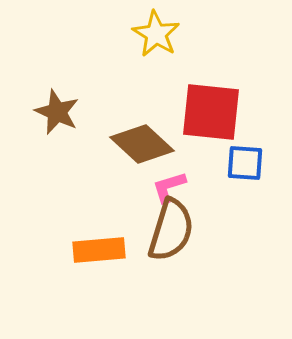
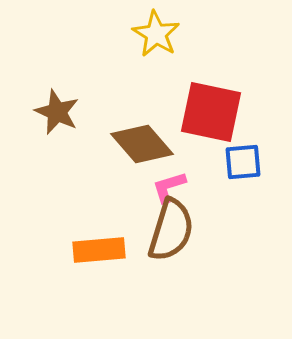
red square: rotated 6 degrees clockwise
brown diamond: rotated 6 degrees clockwise
blue square: moved 2 px left, 1 px up; rotated 9 degrees counterclockwise
